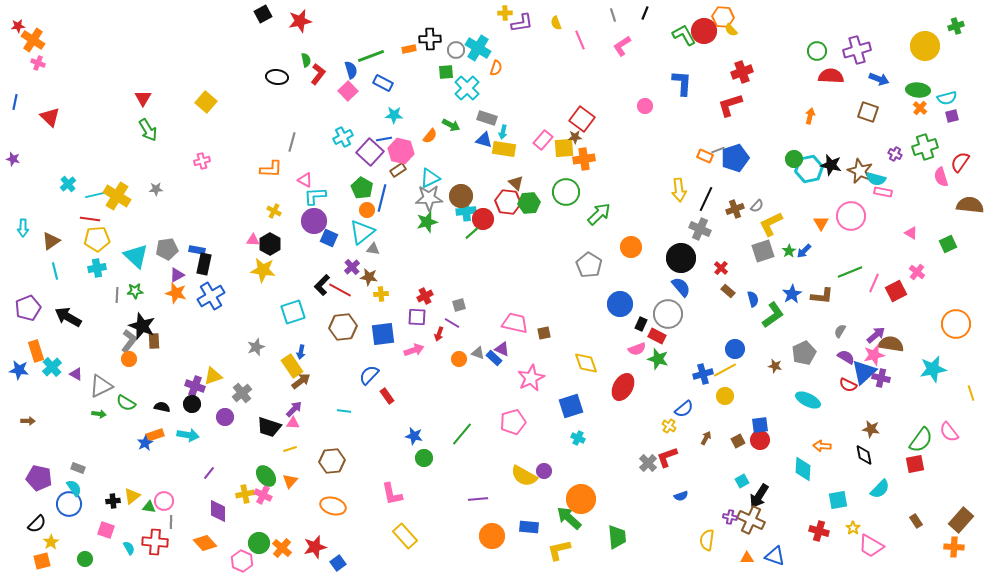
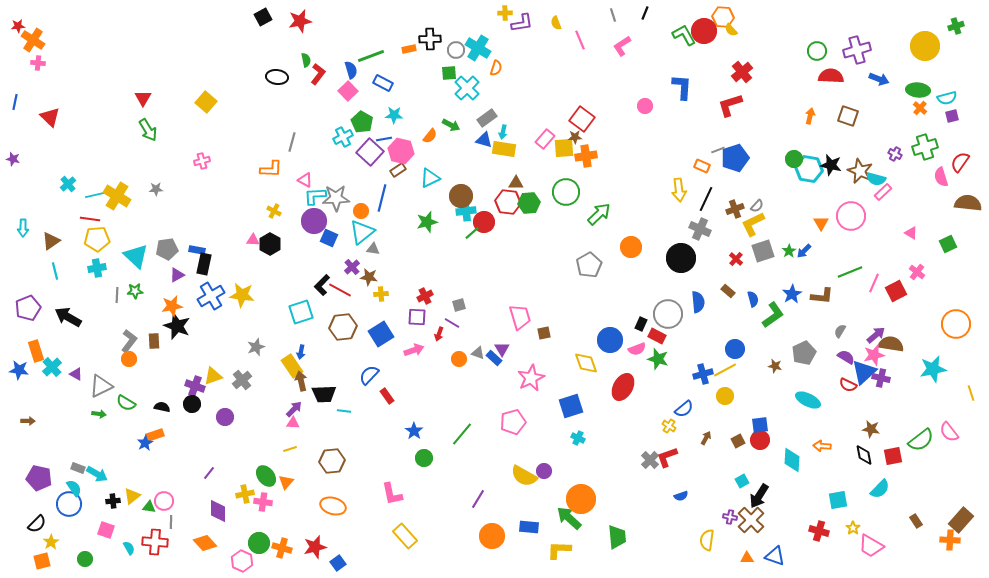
black square at (263, 14): moved 3 px down
pink cross at (38, 63): rotated 16 degrees counterclockwise
green square at (446, 72): moved 3 px right, 1 px down
red cross at (742, 72): rotated 20 degrees counterclockwise
blue L-shape at (682, 83): moved 4 px down
brown square at (868, 112): moved 20 px left, 4 px down
gray rectangle at (487, 118): rotated 54 degrees counterclockwise
pink rectangle at (543, 140): moved 2 px right, 1 px up
orange rectangle at (705, 156): moved 3 px left, 10 px down
orange cross at (584, 159): moved 2 px right, 3 px up
cyan hexagon at (809, 169): rotated 20 degrees clockwise
brown triangle at (516, 183): rotated 42 degrees counterclockwise
green pentagon at (362, 188): moved 66 px up
pink rectangle at (883, 192): rotated 54 degrees counterclockwise
gray star at (429, 198): moved 93 px left
brown semicircle at (970, 205): moved 2 px left, 2 px up
orange circle at (367, 210): moved 6 px left, 1 px down
red circle at (483, 219): moved 1 px right, 3 px down
yellow L-shape at (771, 224): moved 18 px left
gray pentagon at (589, 265): rotated 10 degrees clockwise
red cross at (721, 268): moved 15 px right, 9 px up
yellow star at (263, 270): moved 21 px left, 25 px down
blue semicircle at (681, 287): moved 17 px right, 15 px down; rotated 35 degrees clockwise
orange star at (176, 293): moved 4 px left, 13 px down; rotated 25 degrees counterclockwise
blue circle at (620, 304): moved 10 px left, 36 px down
cyan square at (293, 312): moved 8 px right
pink trapezoid at (515, 323): moved 5 px right, 6 px up; rotated 60 degrees clockwise
black star at (142, 326): moved 35 px right
blue square at (383, 334): moved 2 px left; rotated 25 degrees counterclockwise
purple triangle at (502, 349): rotated 35 degrees clockwise
brown arrow at (301, 381): rotated 66 degrees counterclockwise
gray cross at (242, 393): moved 13 px up
black trapezoid at (269, 427): moved 55 px right, 33 px up; rotated 20 degrees counterclockwise
cyan arrow at (188, 435): moved 91 px left, 39 px down; rotated 20 degrees clockwise
blue star at (414, 436): moved 5 px up; rotated 24 degrees clockwise
green semicircle at (921, 440): rotated 16 degrees clockwise
gray cross at (648, 463): moved 2 px right, 3 px up
red square at (915, 464): moved 22 px left, 8 px up
cyan diamond at (803, 469): moved 11 px left, 9 px up
orange triangle at (290, 481): moved 4 px left, 1 px down
pink cross at (263, 495): moved 7 px down; rotated 18 degrees counterclockwise
purple line at (478, 499): rotated 54 degrees counterclockwise
brown cross at (751, 520): rotated 20 degrees clockwise
orange cross at (954, 547): moved 4 px left, 7 px up
orange cross at (282, 548): rotated 24 degrees counterclockwise
yellow L-shape at (559, 550): rotated 15 degrees clockwise
